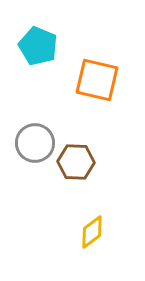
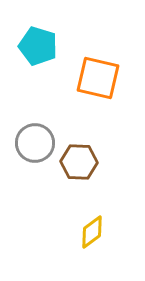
cyan pentagon: rotated 6 degrees counterclockwise
orange square: moved 1 px right, 2 px up
brown hexagon: moved 3 px right
